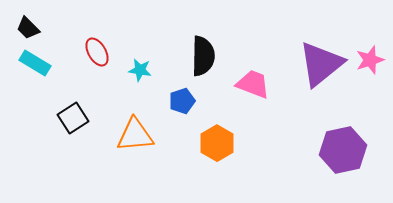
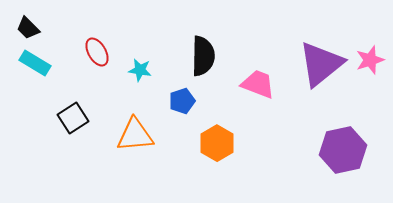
pink trapezoid: moved 5 px right
